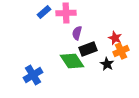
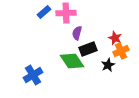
black star: moved 1 px right, 1 px down; rotated 16 degrees clockwise
